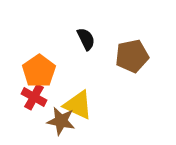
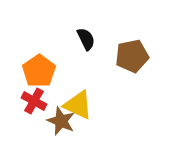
red cross: moved 4 px down
brown star: rotated 12 degrees clockwise
